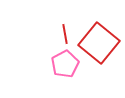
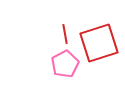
red square: rotated 33 degrees clockwise
